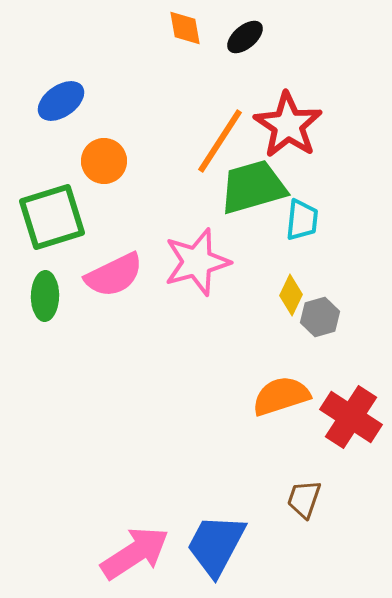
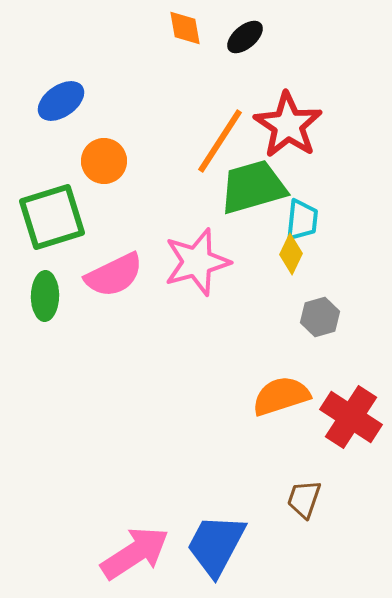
yellow diamond: moved 41 px up
